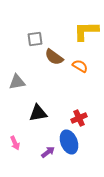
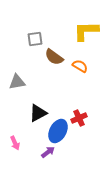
black triangle: rotated 18 degrees counterclockwise
blue ellipse: moved 11 px left, 11 px up; rotated 50 degrees clockwise
